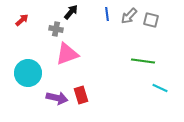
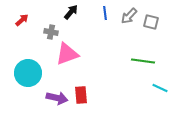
blue line: moved 2 px left, 1 px up
gray square: moved 2 px down
gray cross: moved 5 px left, 3 px down
red rectangle: rotated 12 degrees clockwise
